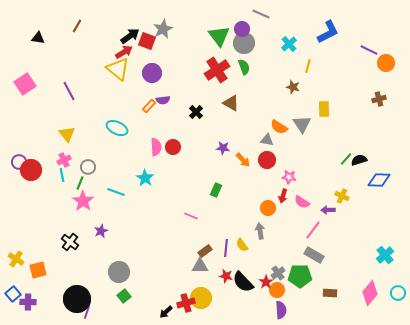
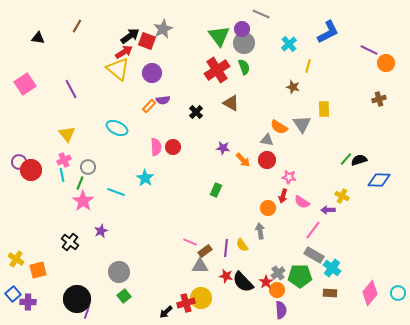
purple line at (69, 91): moved 2 px right, 2 px up
pink line at (191, 216): moved 1 px left, 26 px down
cyan cross at (385, 255): moved 53 px left, 13 px down; rotated 12 degrees counterclockwise
